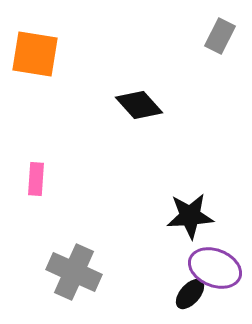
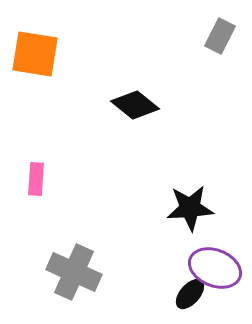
black diamond: moved 4 px left; rotated 9 degrees counterclockwise
black star: moved 8 px up
